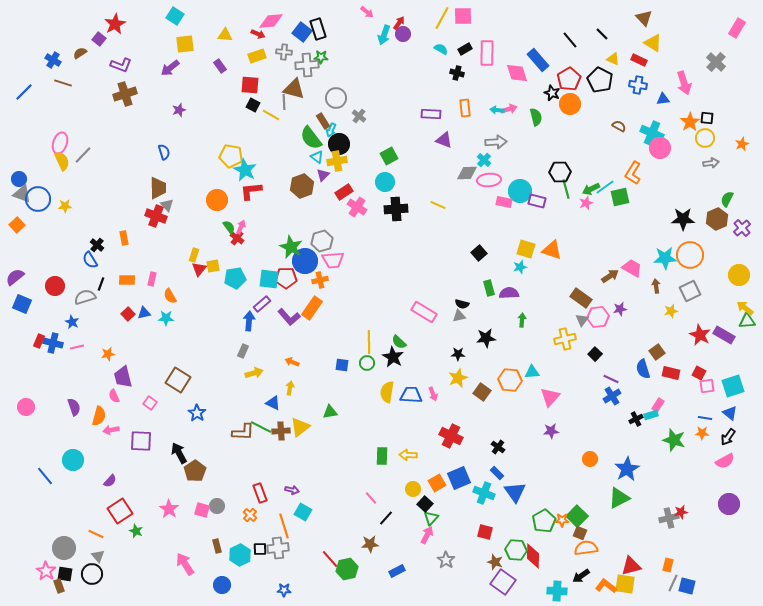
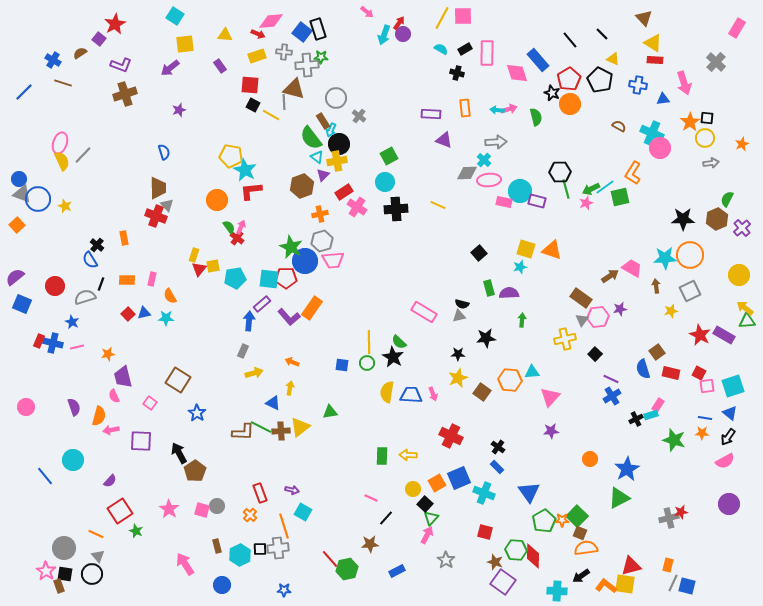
red rectangle at (639, 60): moved 16 px right; rotated 21 degrees counterclockwise
yellow star at (65, 206): rotated 24 degrees clockwise
orange cross at (320, 280): moved 66 px up
blue rectangle at (497, 473): moved 6 px up
blue triangle at (515, 492): moved 14 px right
pink line at (371, 498): rotated 24 degrees counterclockwise
